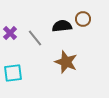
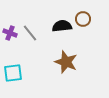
purple cross: rotated 24 degrees counterclockwise
gray line: moved 5 px left, 5 px up
